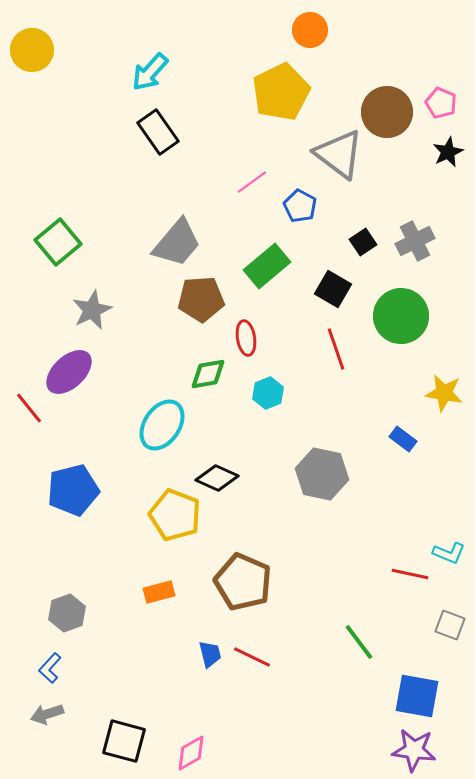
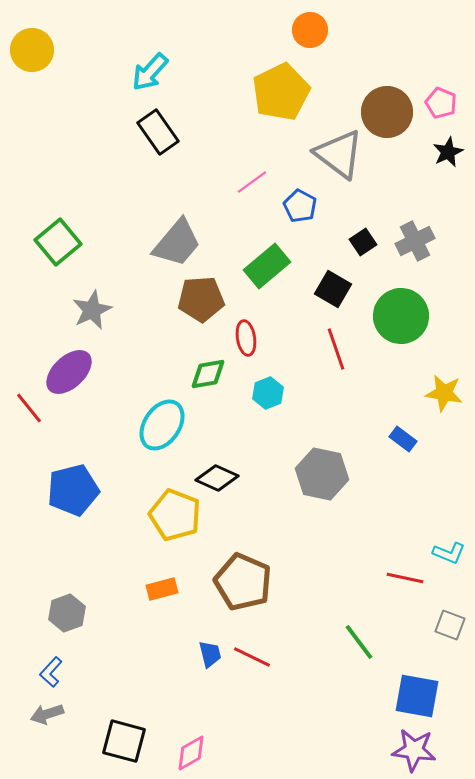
red line at (410, 574): moved 5 px left, 4 px down
orange rectangle at (159, 592): moved 3 px right, 3 px up
blue L-shape at (50, 668): moved 1 px right, 4 px down
